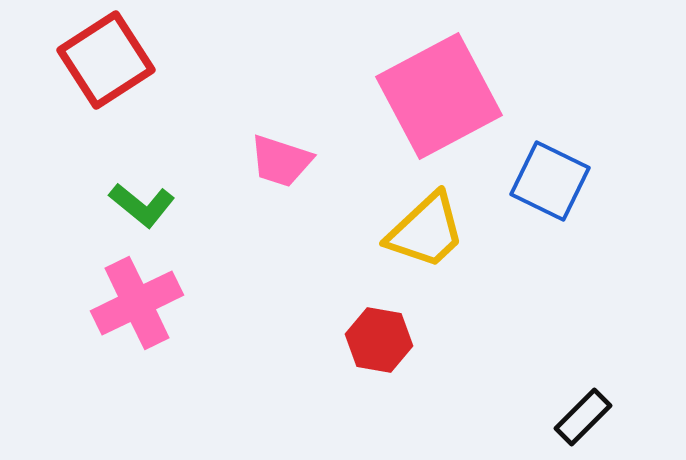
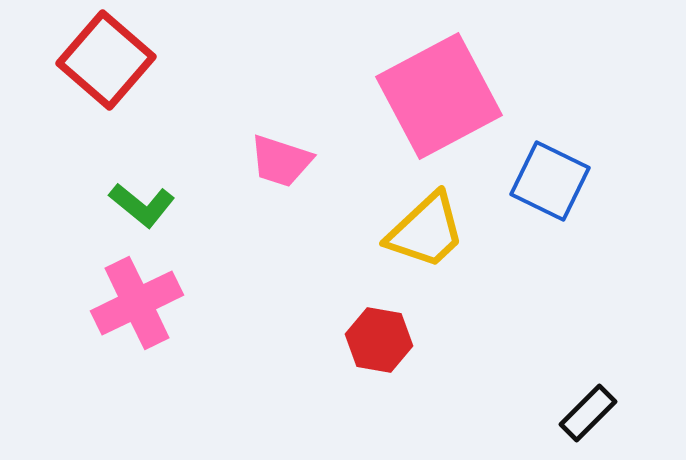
red square: rotated 16 degrees counterclockwise
black rectangle: moved 5 px right, 4 px up
